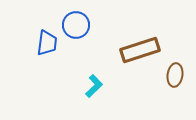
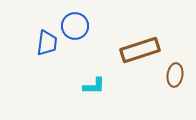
blue circle: moved 1 px left, 1 px down
cyan L-shape: rotated 45 degrees clockwise
